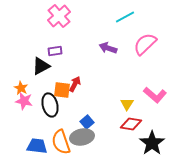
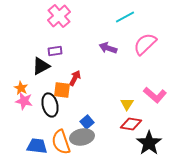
red arrow: moved 6 px up
black star: moved 3 px left
